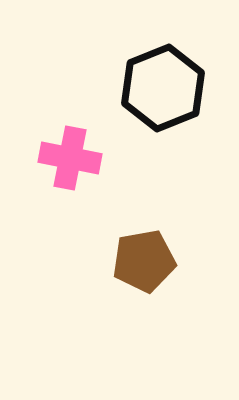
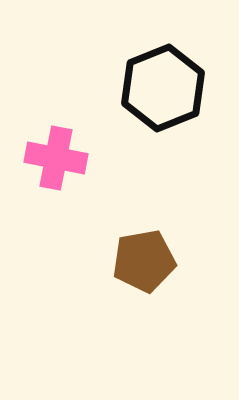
pink cross: moved 14 px left
